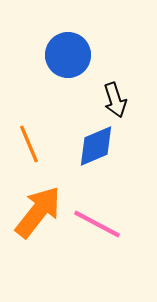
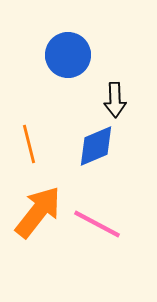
black arrow: rotated 16 degrees clockwise
orange line: rotated 9 degrees clockwise
